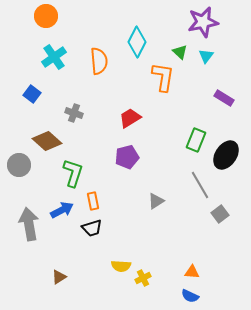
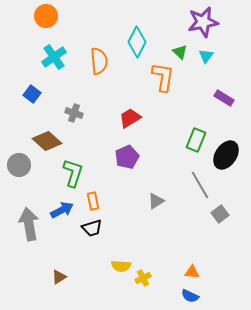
purple pentagon: rotated 10 degrees counterclockwise
